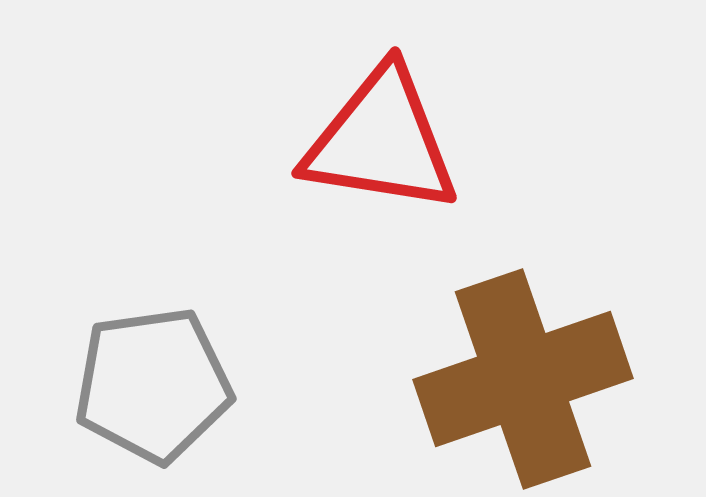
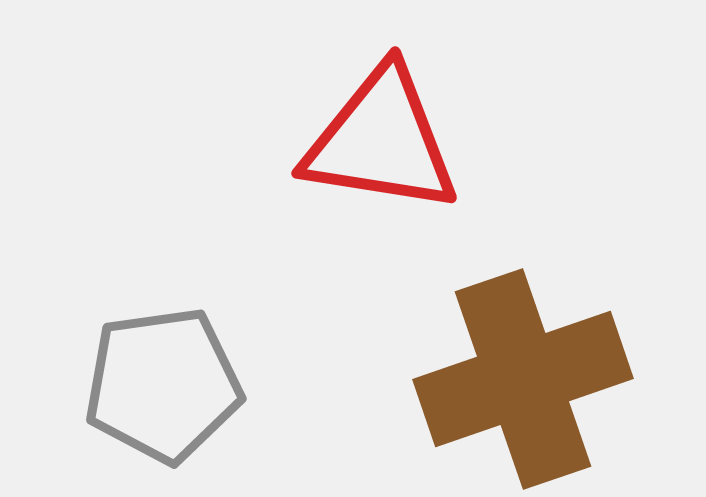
gray pentagon: moved 10 px right
